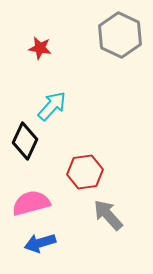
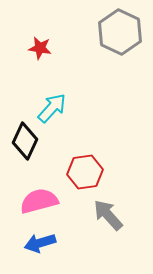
gray hexagon: moved 3 px up
cyan arrow: moved 2 px down
pink semicircle: moved 8 px right, 2 px up
